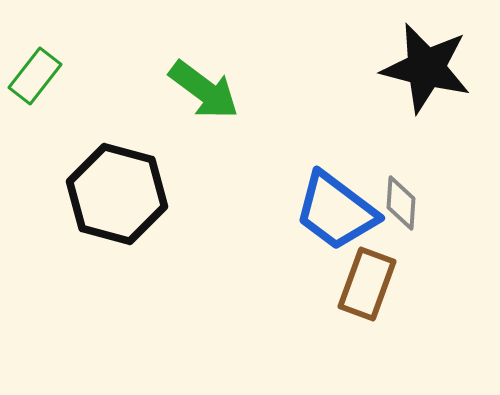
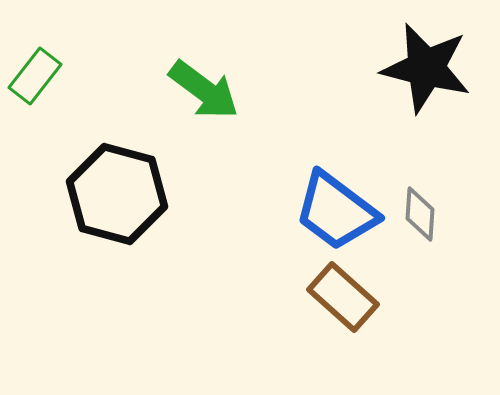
gray diamond: moved 19 px right, 11 px down
brown rectangle: moved 24 px left, 13 px down; rotated 68 degrees counterclockwise
